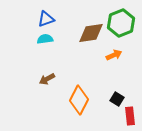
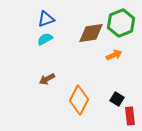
cyan semicircle: rotated 21 degrees counterclockwise
